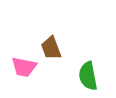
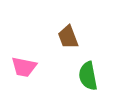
brown trapezoid: moved 17 px right, 11 px up
